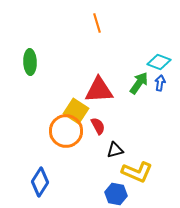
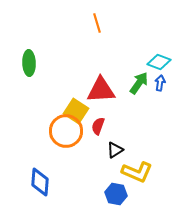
green ellipse: moved 1 px left, 1 px down
red triangle: moved 2 px right
red semicircle: rotated 132 degrees counterclockwise
black triangle: rotated 18 degrees counterclockwise
blue diamond: rotated 28 degrees counterclockwise
